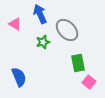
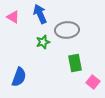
pink triangle: moved 2 px left, 7 px up
gray ellipse: rotated 50 degrees counterclockwise
green rectangle: moved 3 px left
blue semicircle: rotated 42 degrees clockwise
pink square: moved 4 px right
